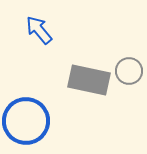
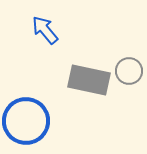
blue arrow: moved 6 px right
